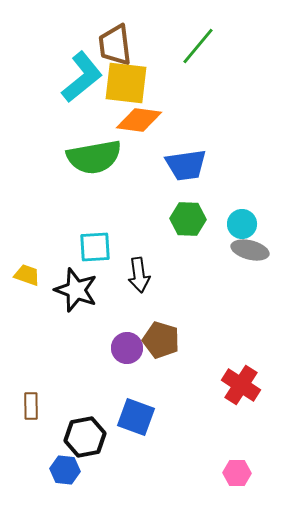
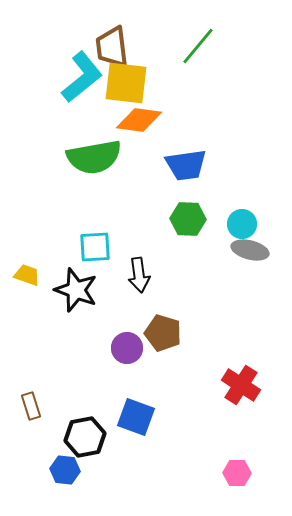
brown trapezoid: moved 3 px left, 2 px down
brown pentagon: moved 2 px right, 7 px up
brown rectangle: rotated 16 degrees counterclockwise
